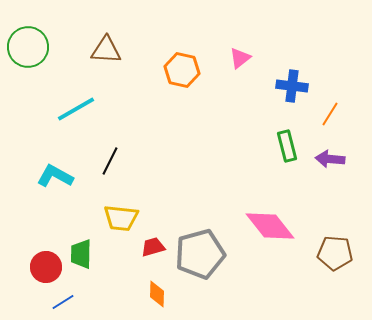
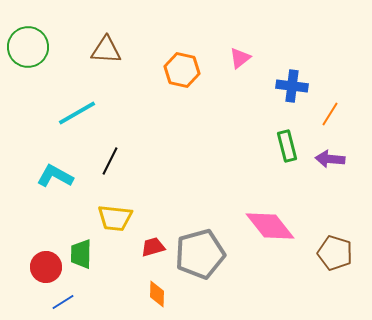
cyan line: moved 1 px right, 4 px down
yellow trapezoid: moved 6 px left
brown pentagon: rotated 12 degrees clockwise
